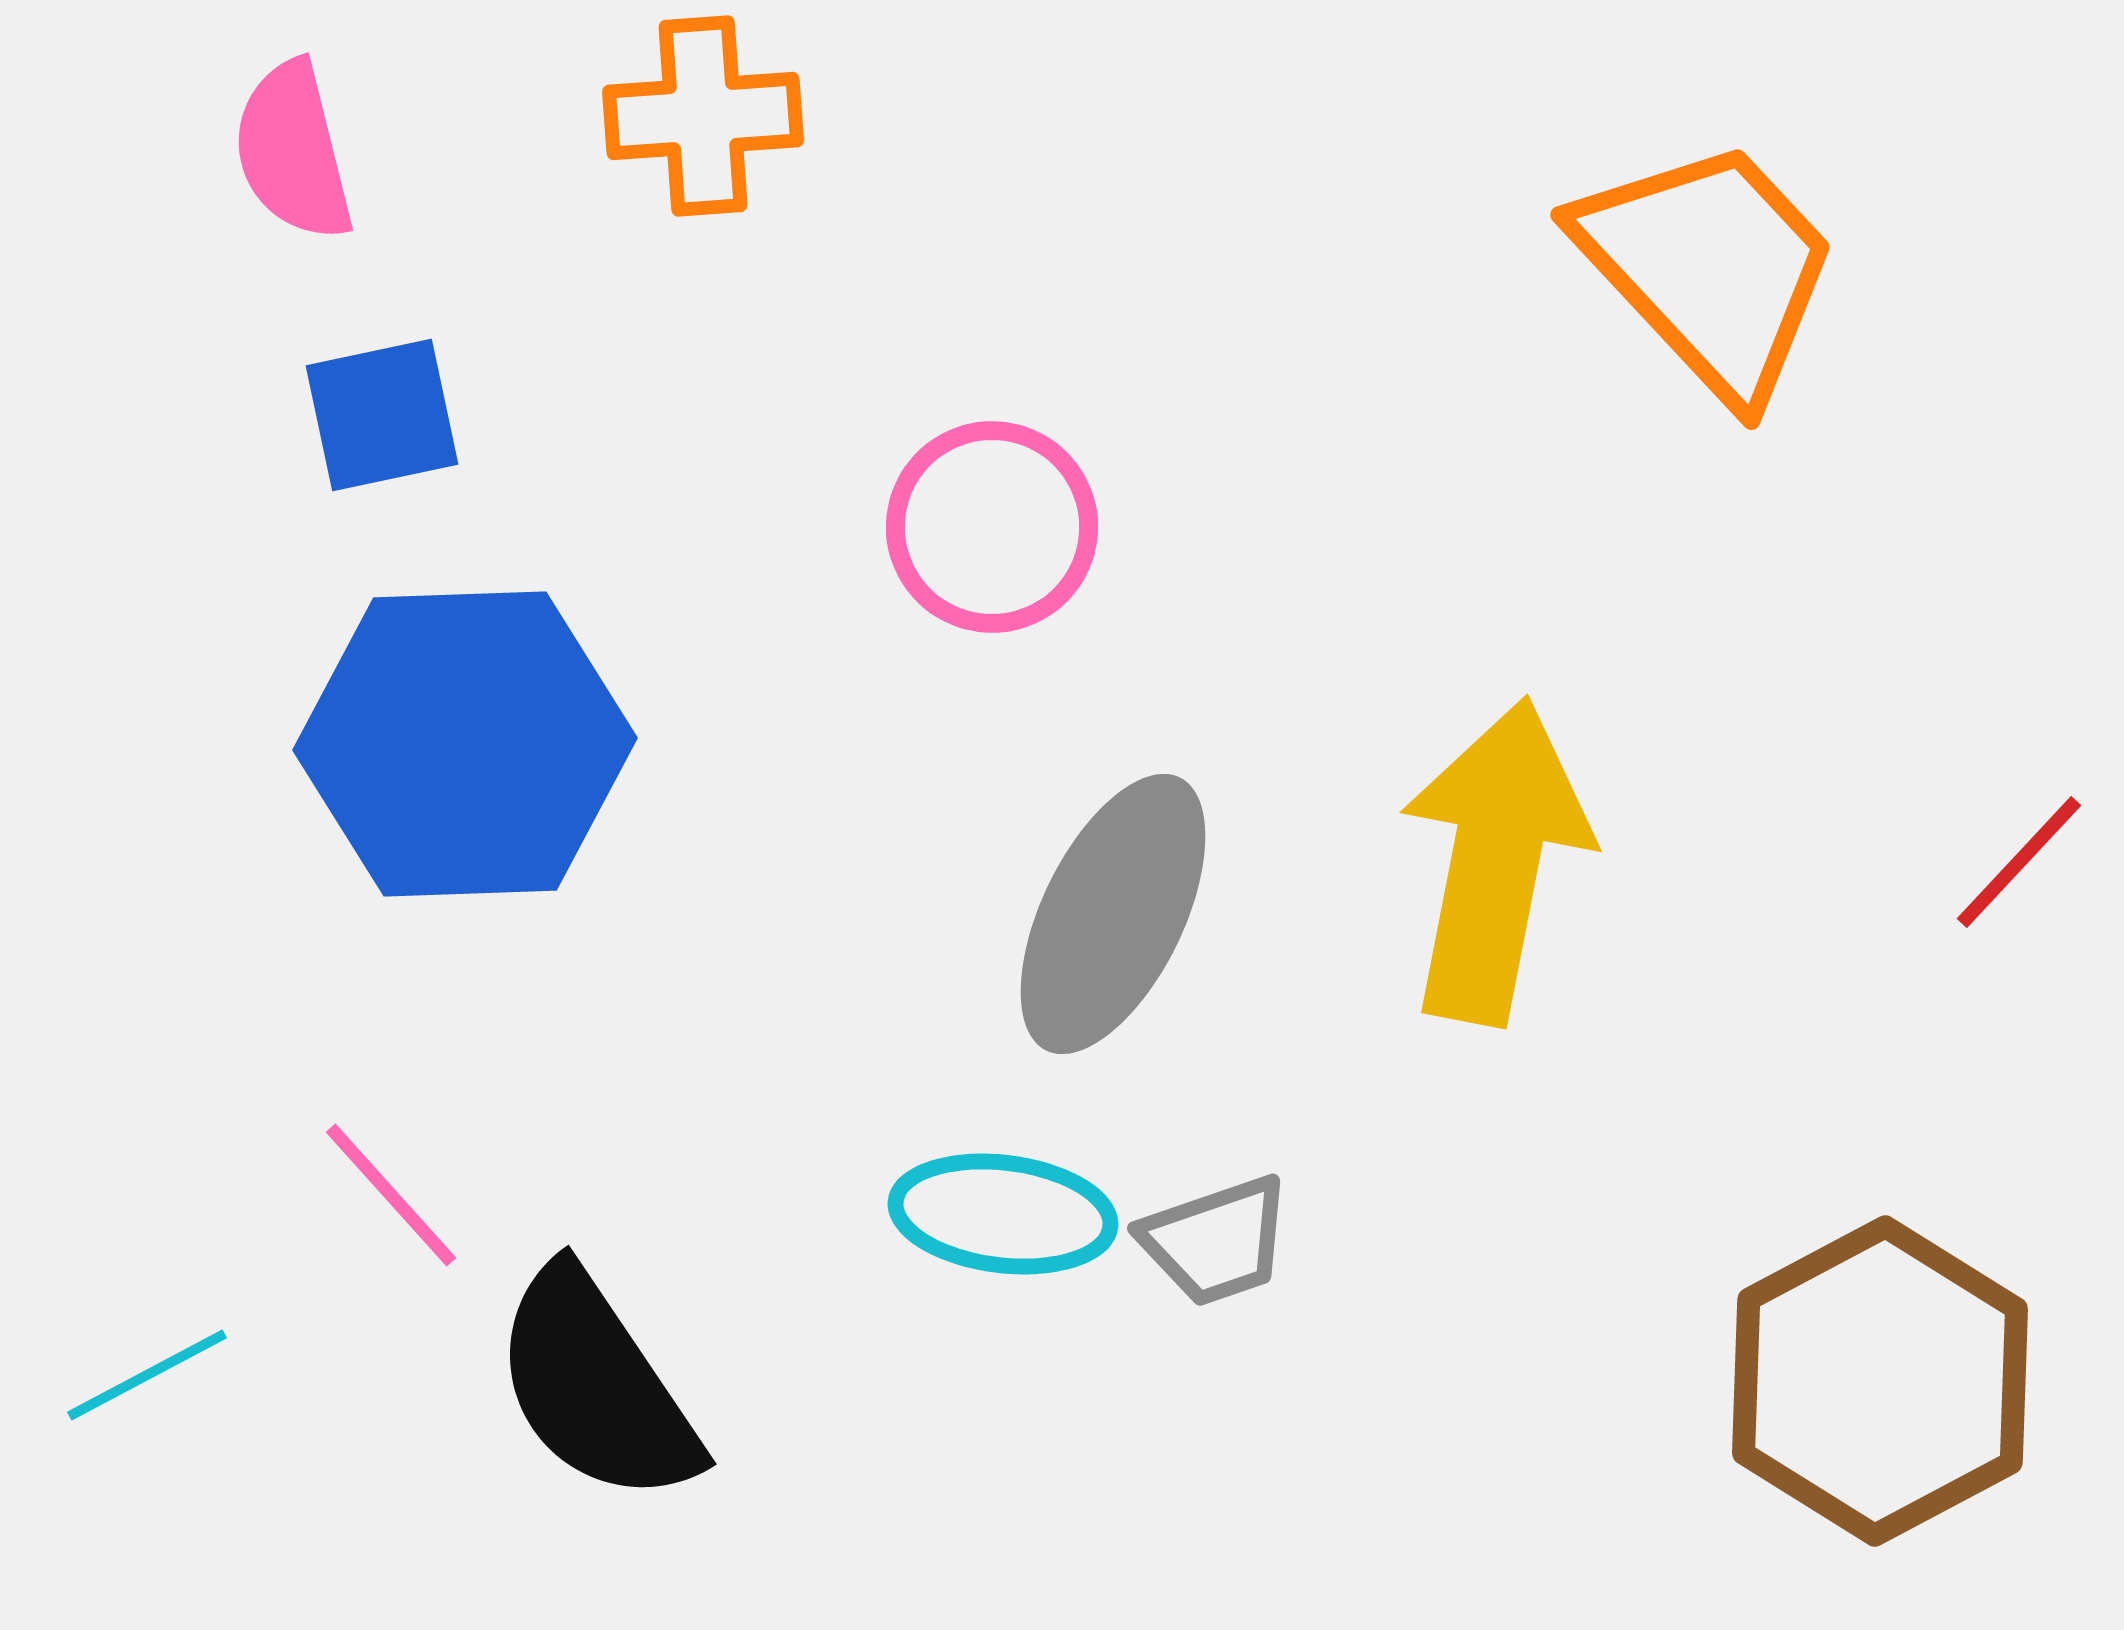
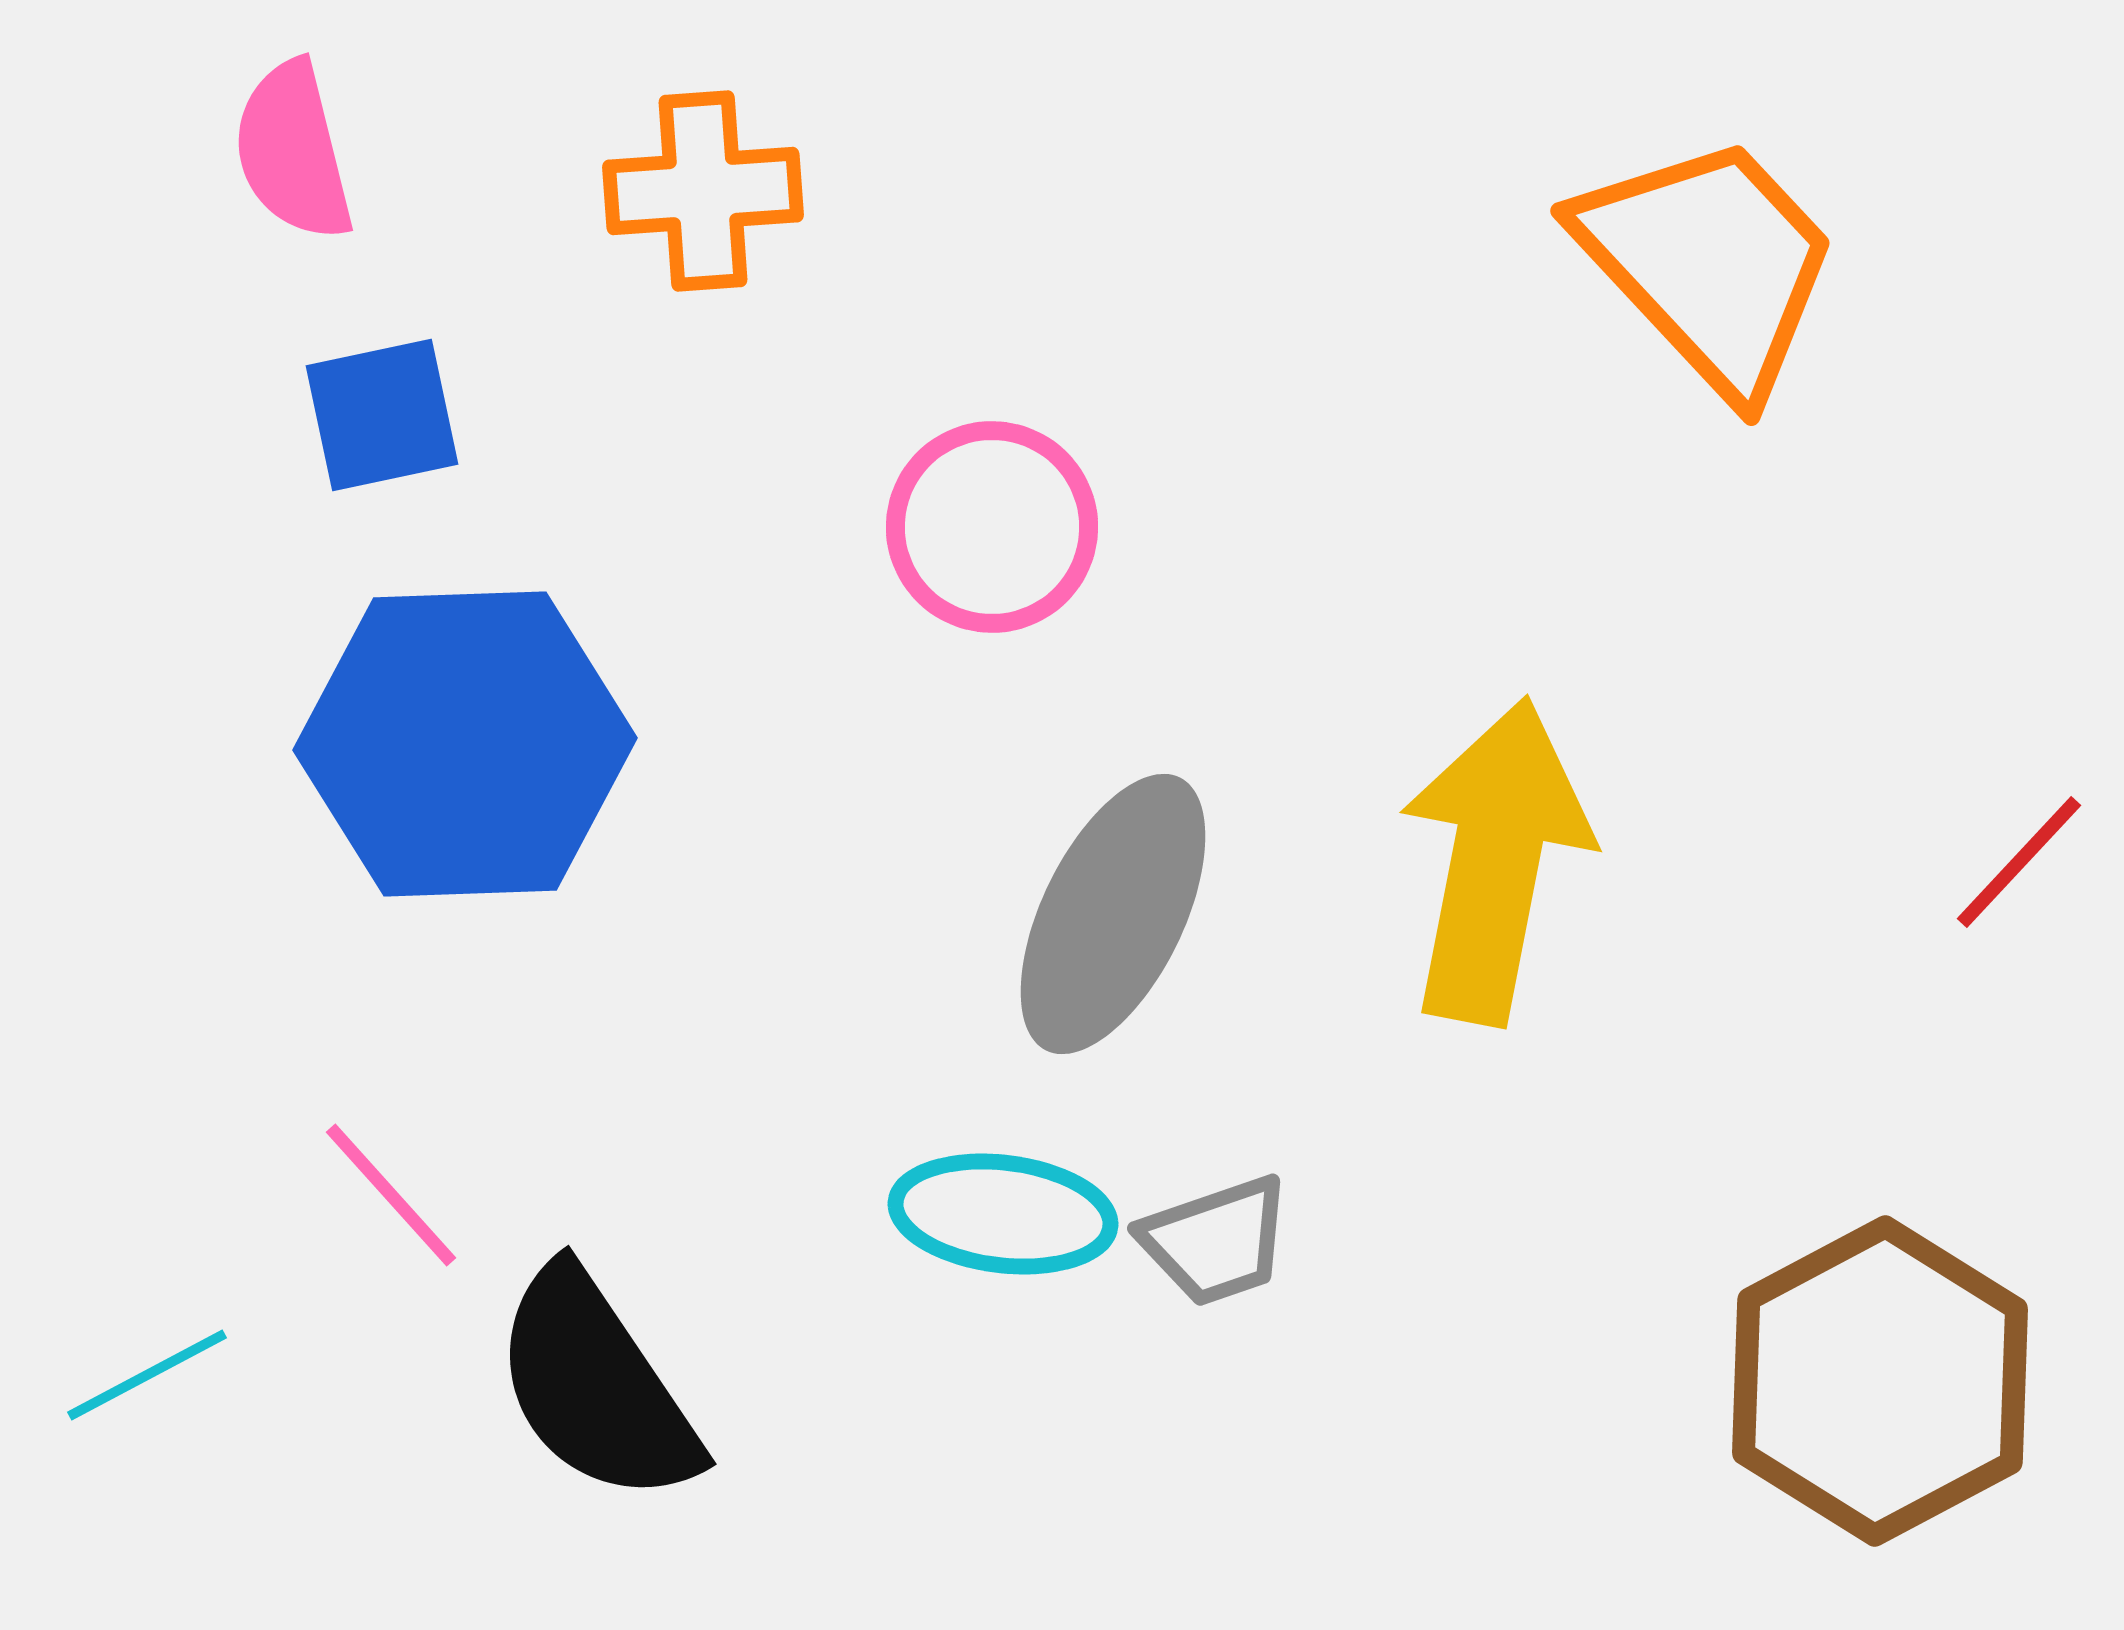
orange cross: moved 75 px down
orange trapezoid: moved 4 px up
